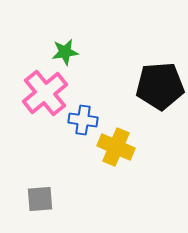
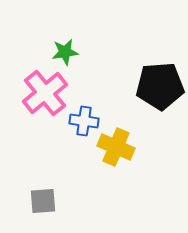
blue cross: moved 1 px right, 1 px down
gray square: moved 3 px right, 2 px down
